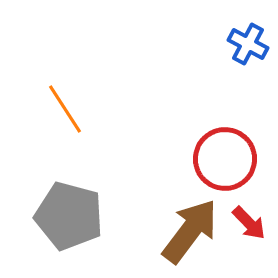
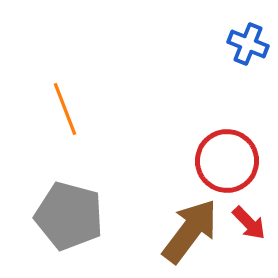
blue cross: rotated 6 degrees counterclockwise
orange line: rotated 12 degrees clockwise
red circle: moved 2 px right, 2 px down
